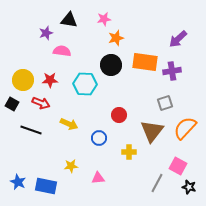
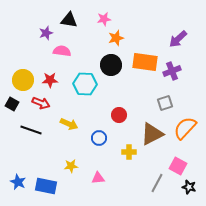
purple cross: rotated 12 degrees counterclockwise
brown triangle: moved 3 px down; rotated 25 degrees clockwise
